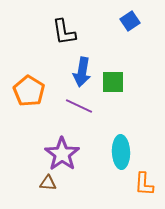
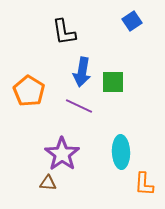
blue square: moved 2 px right
